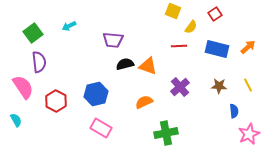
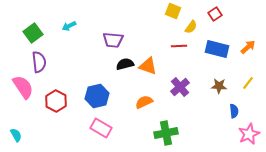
yellow line: moved 2 px up; rotated 64 degrees clockwise
blue hexagon: moved 1 px right, 2 px down
cyan semicircle: moved 15 px down
